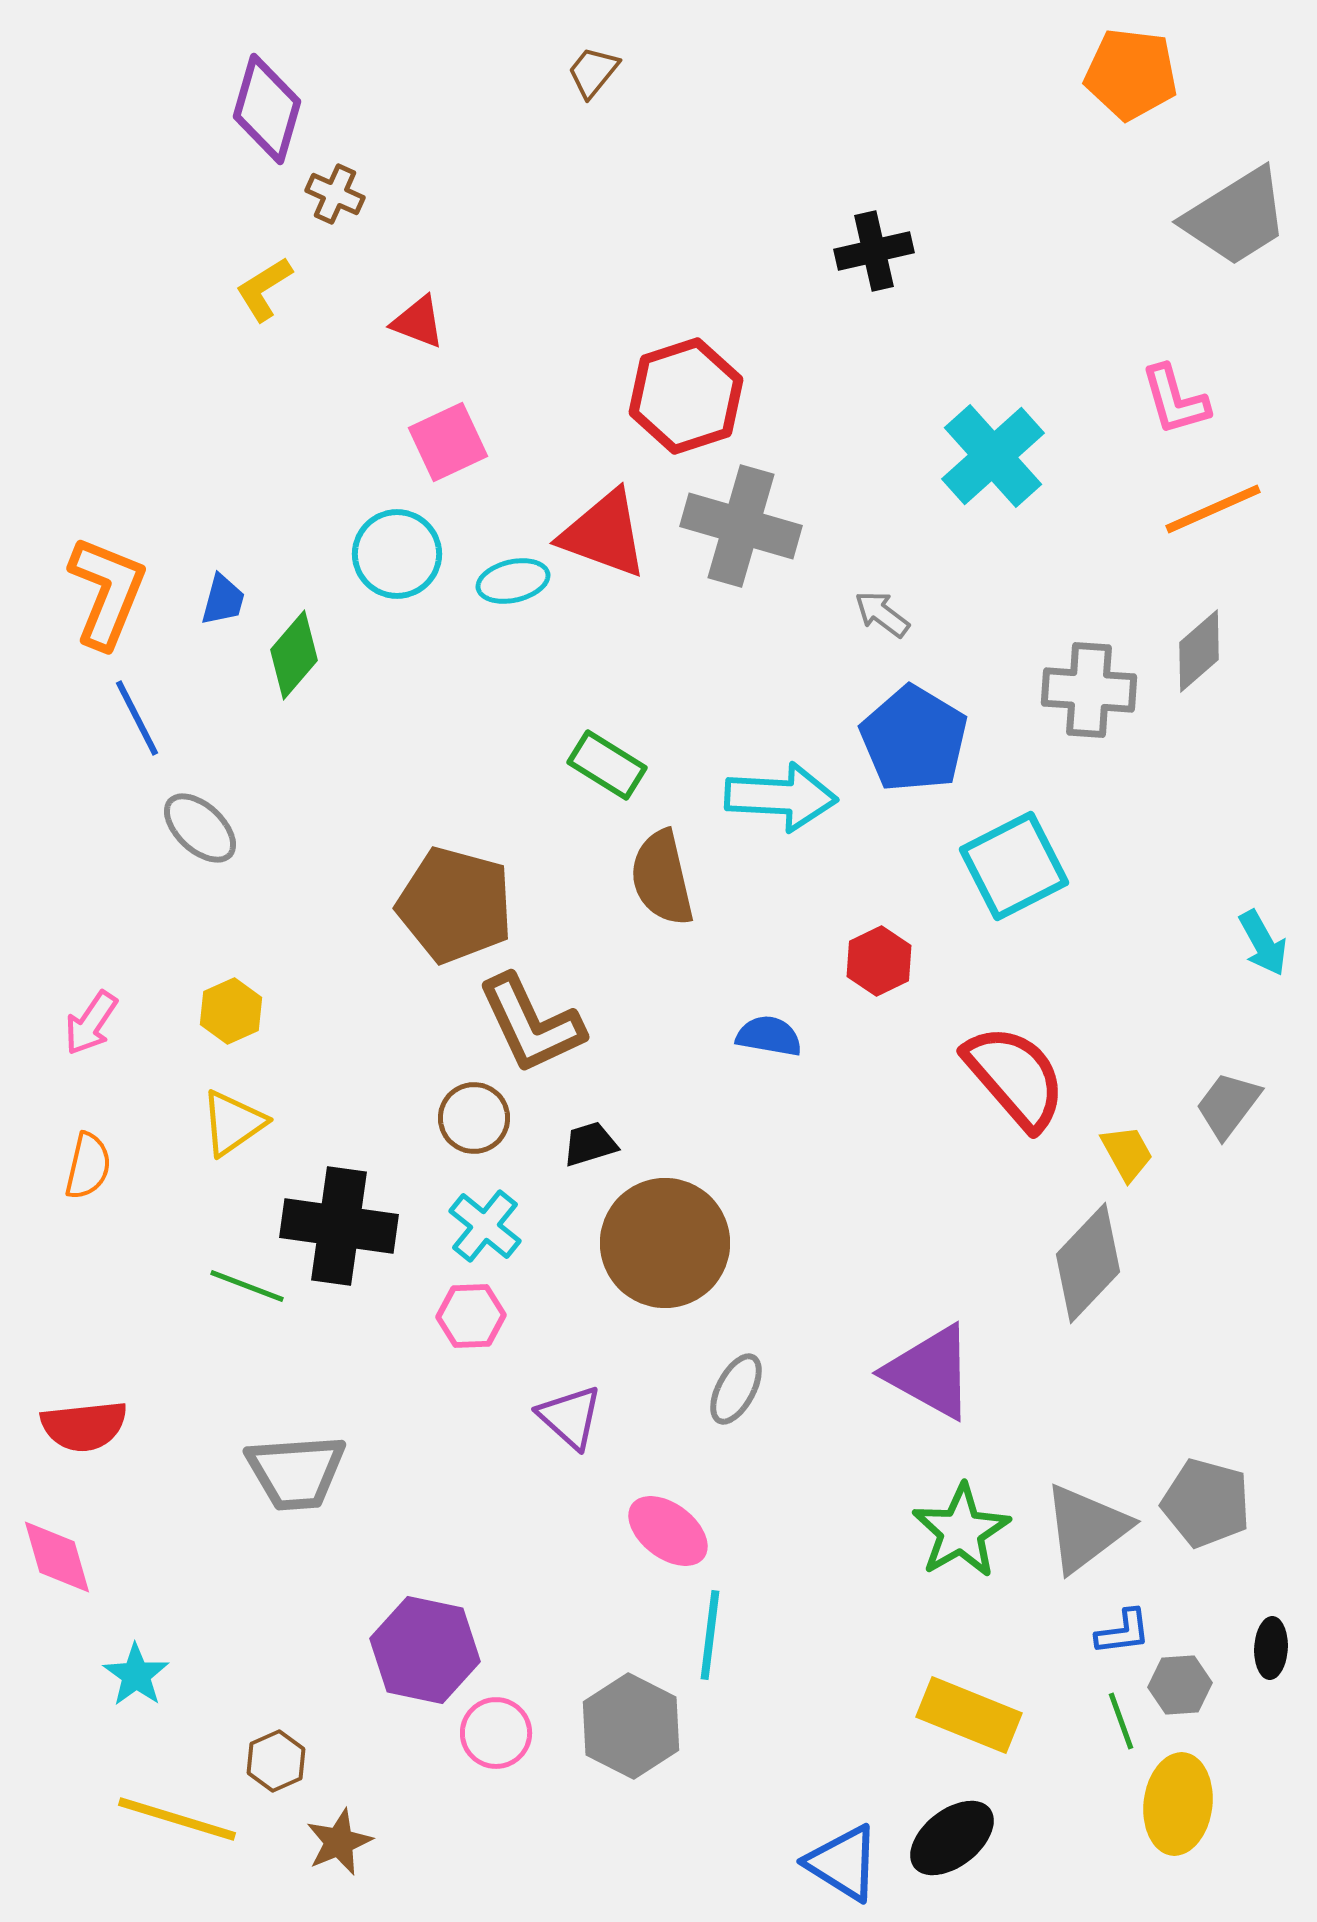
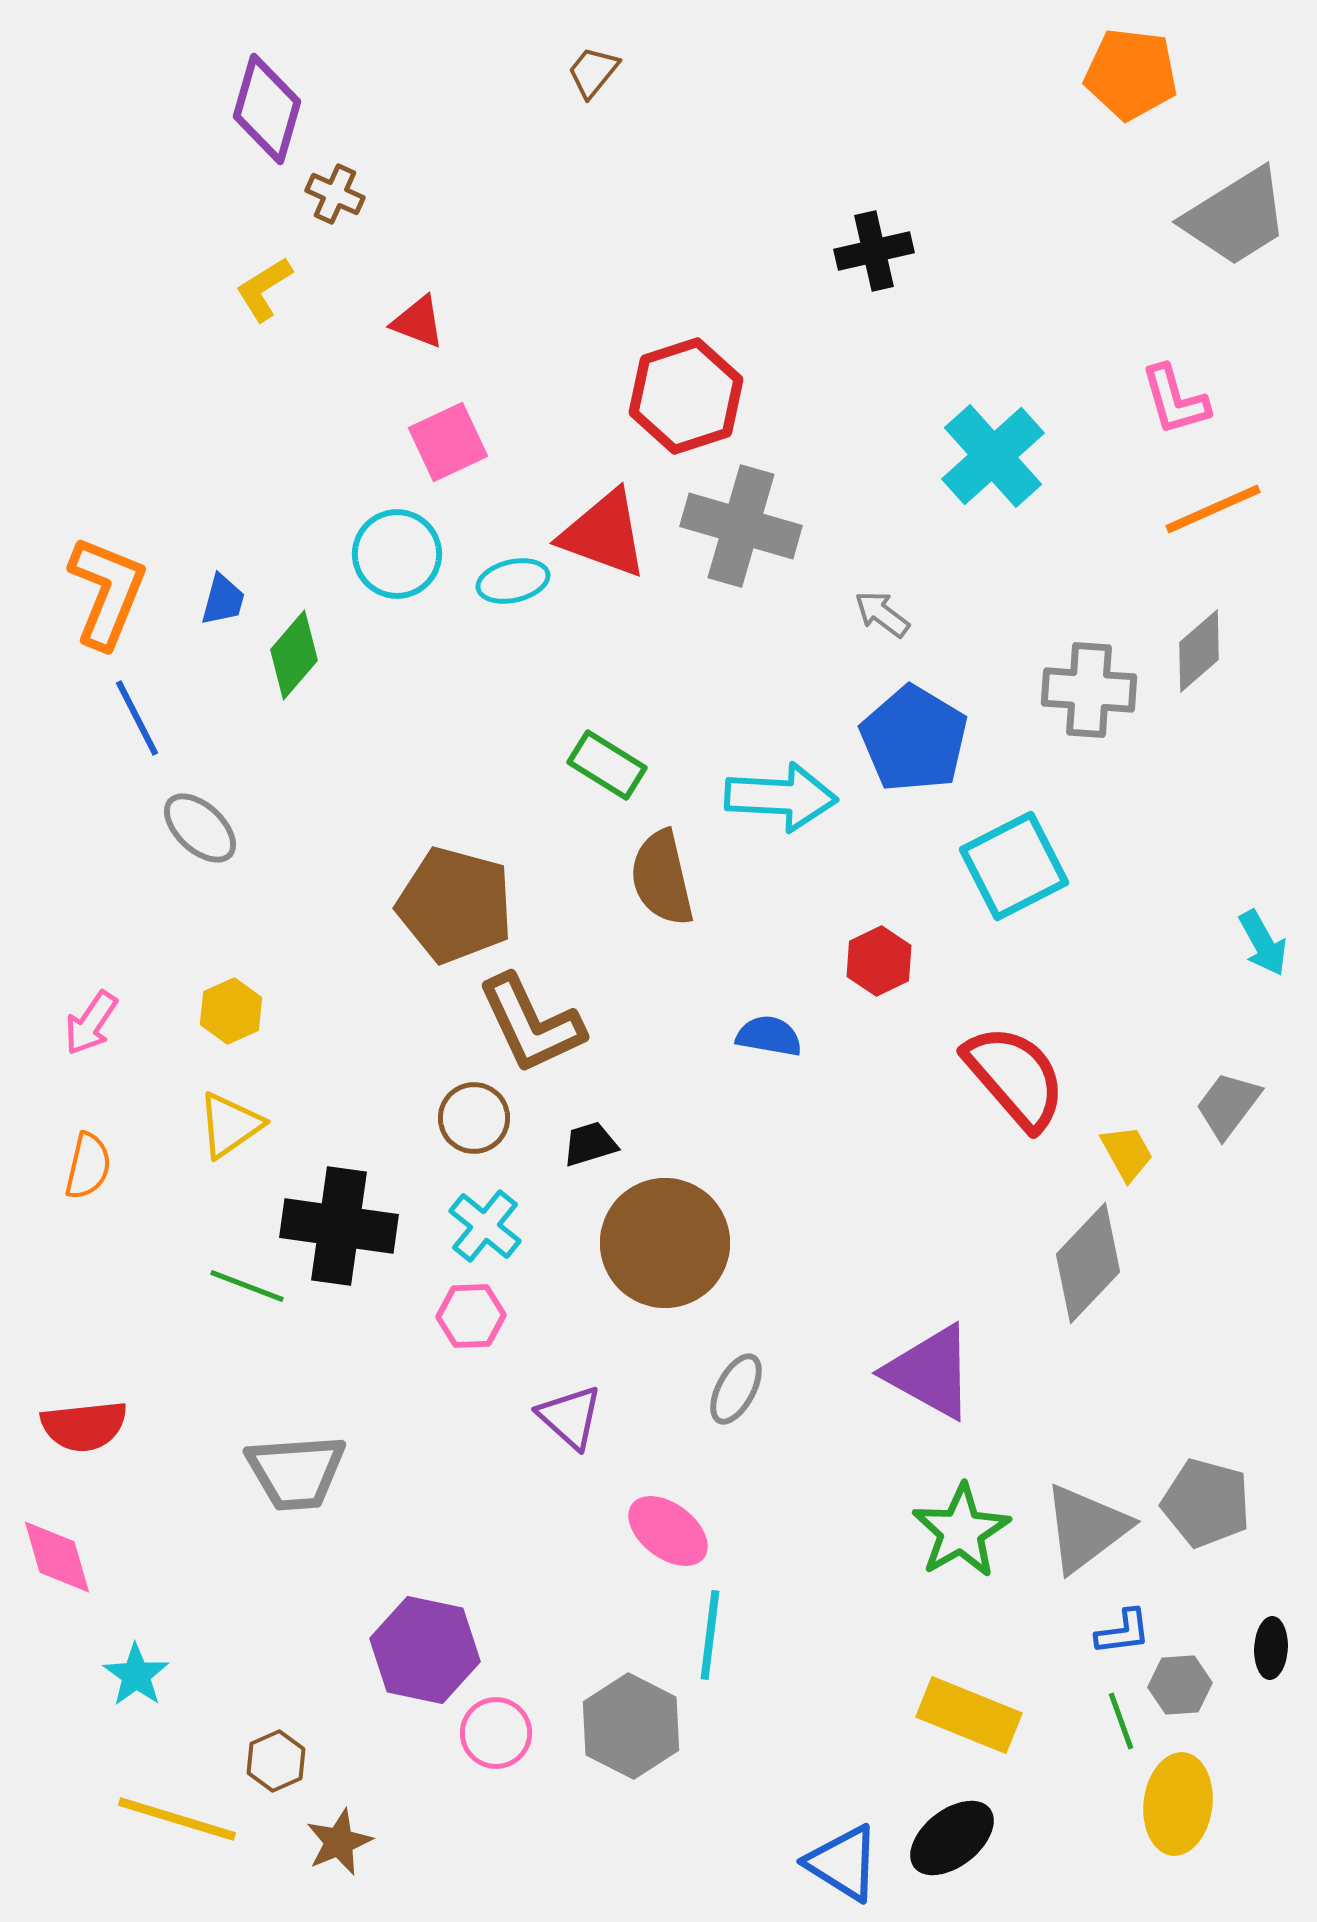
yellow triangle at (233, 1123): moved 3 px left, 2 px down
